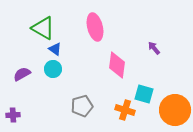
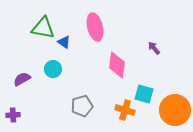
green triangle: rotated 20 degrees counterclockwise
blue triangle: moved 9 px right, 7 px up
purple semicircle: moved 5 px down
